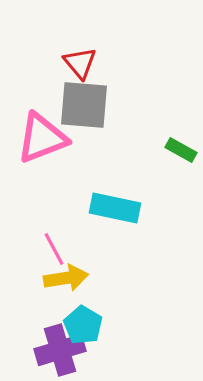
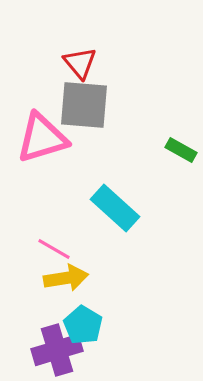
pink triangle: rotated 4 degrees clockwise
cyan rectangle: rotated 30 degrees clockwise
pink line: rotated 32 degrees counterclockwise
purple cross: moved 3 px left
